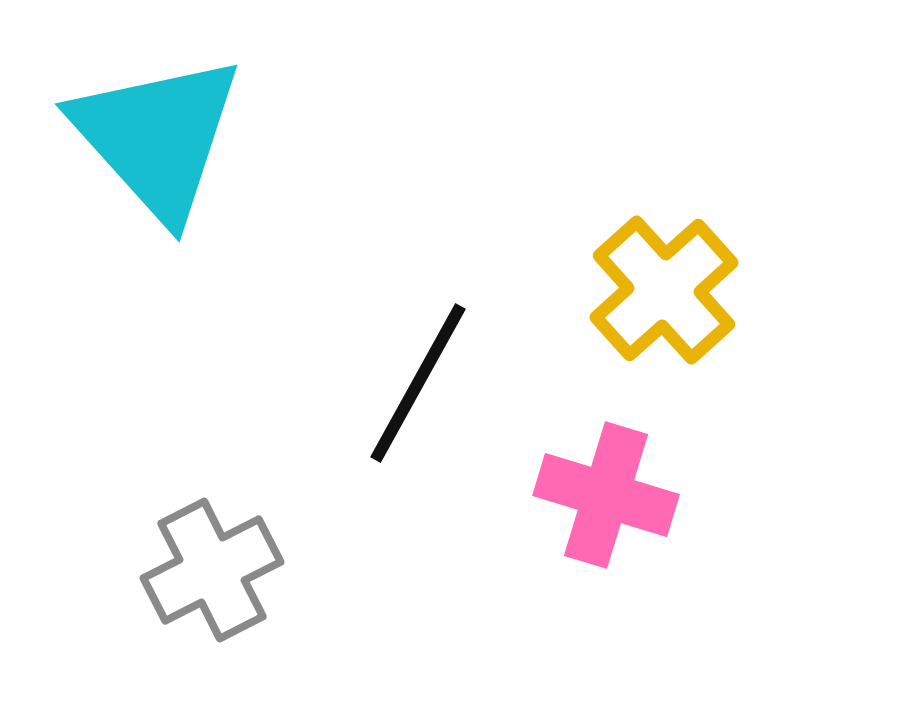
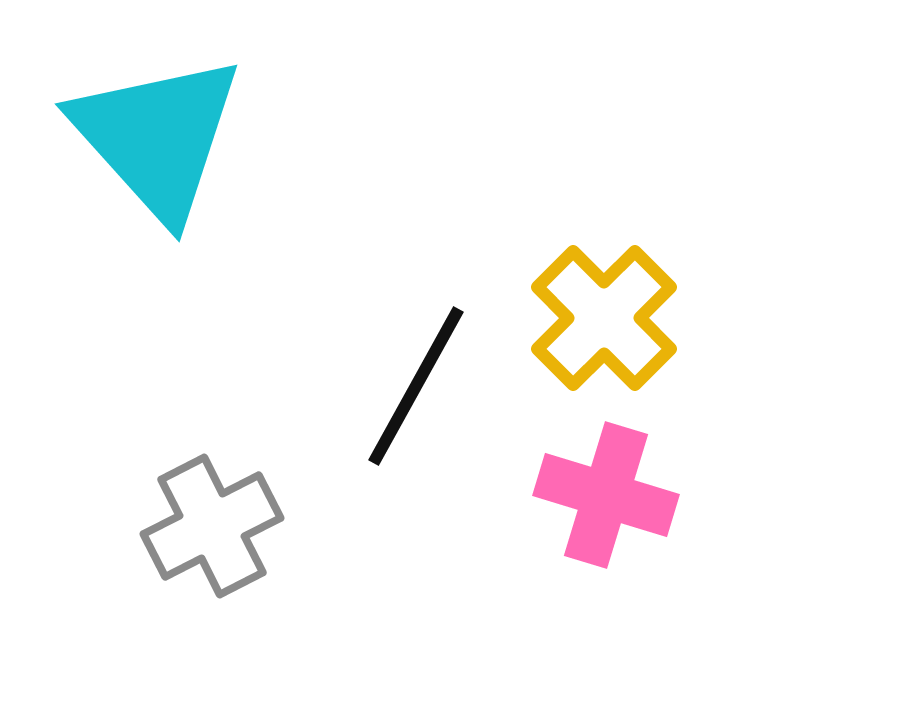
yellow cross: moved 60 px left, 28 px down; rotated 3 degrees counterclockwise
black line: moved 2 px left, 3 px down
gray cross: moved 44 px up
